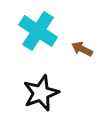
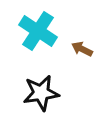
black star: rotated 12 degrees clockwise
